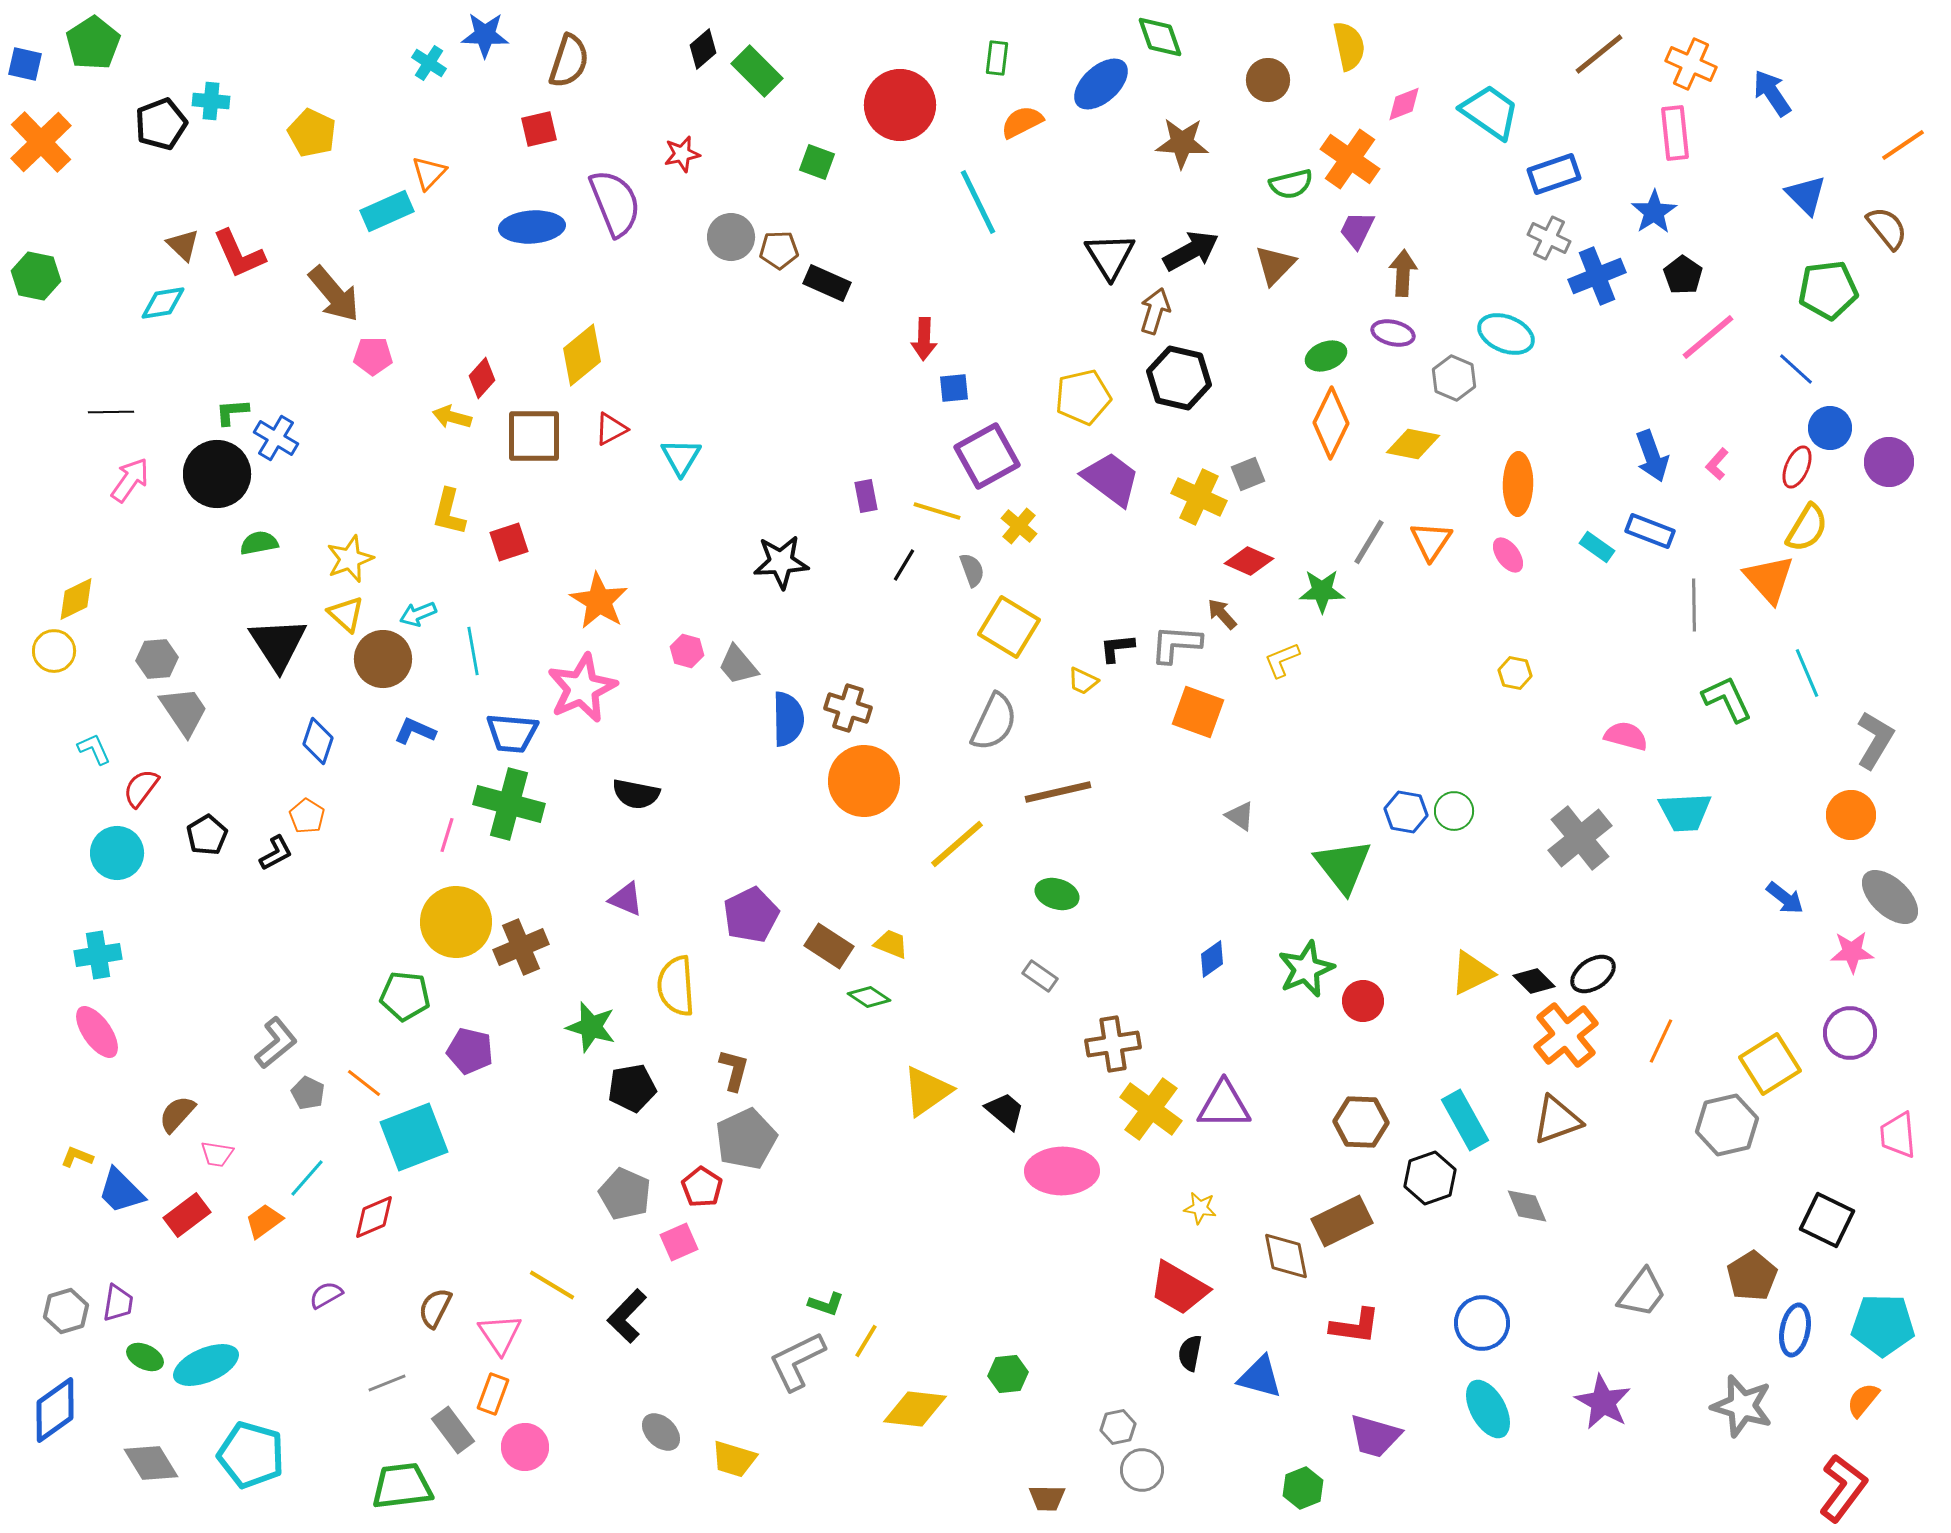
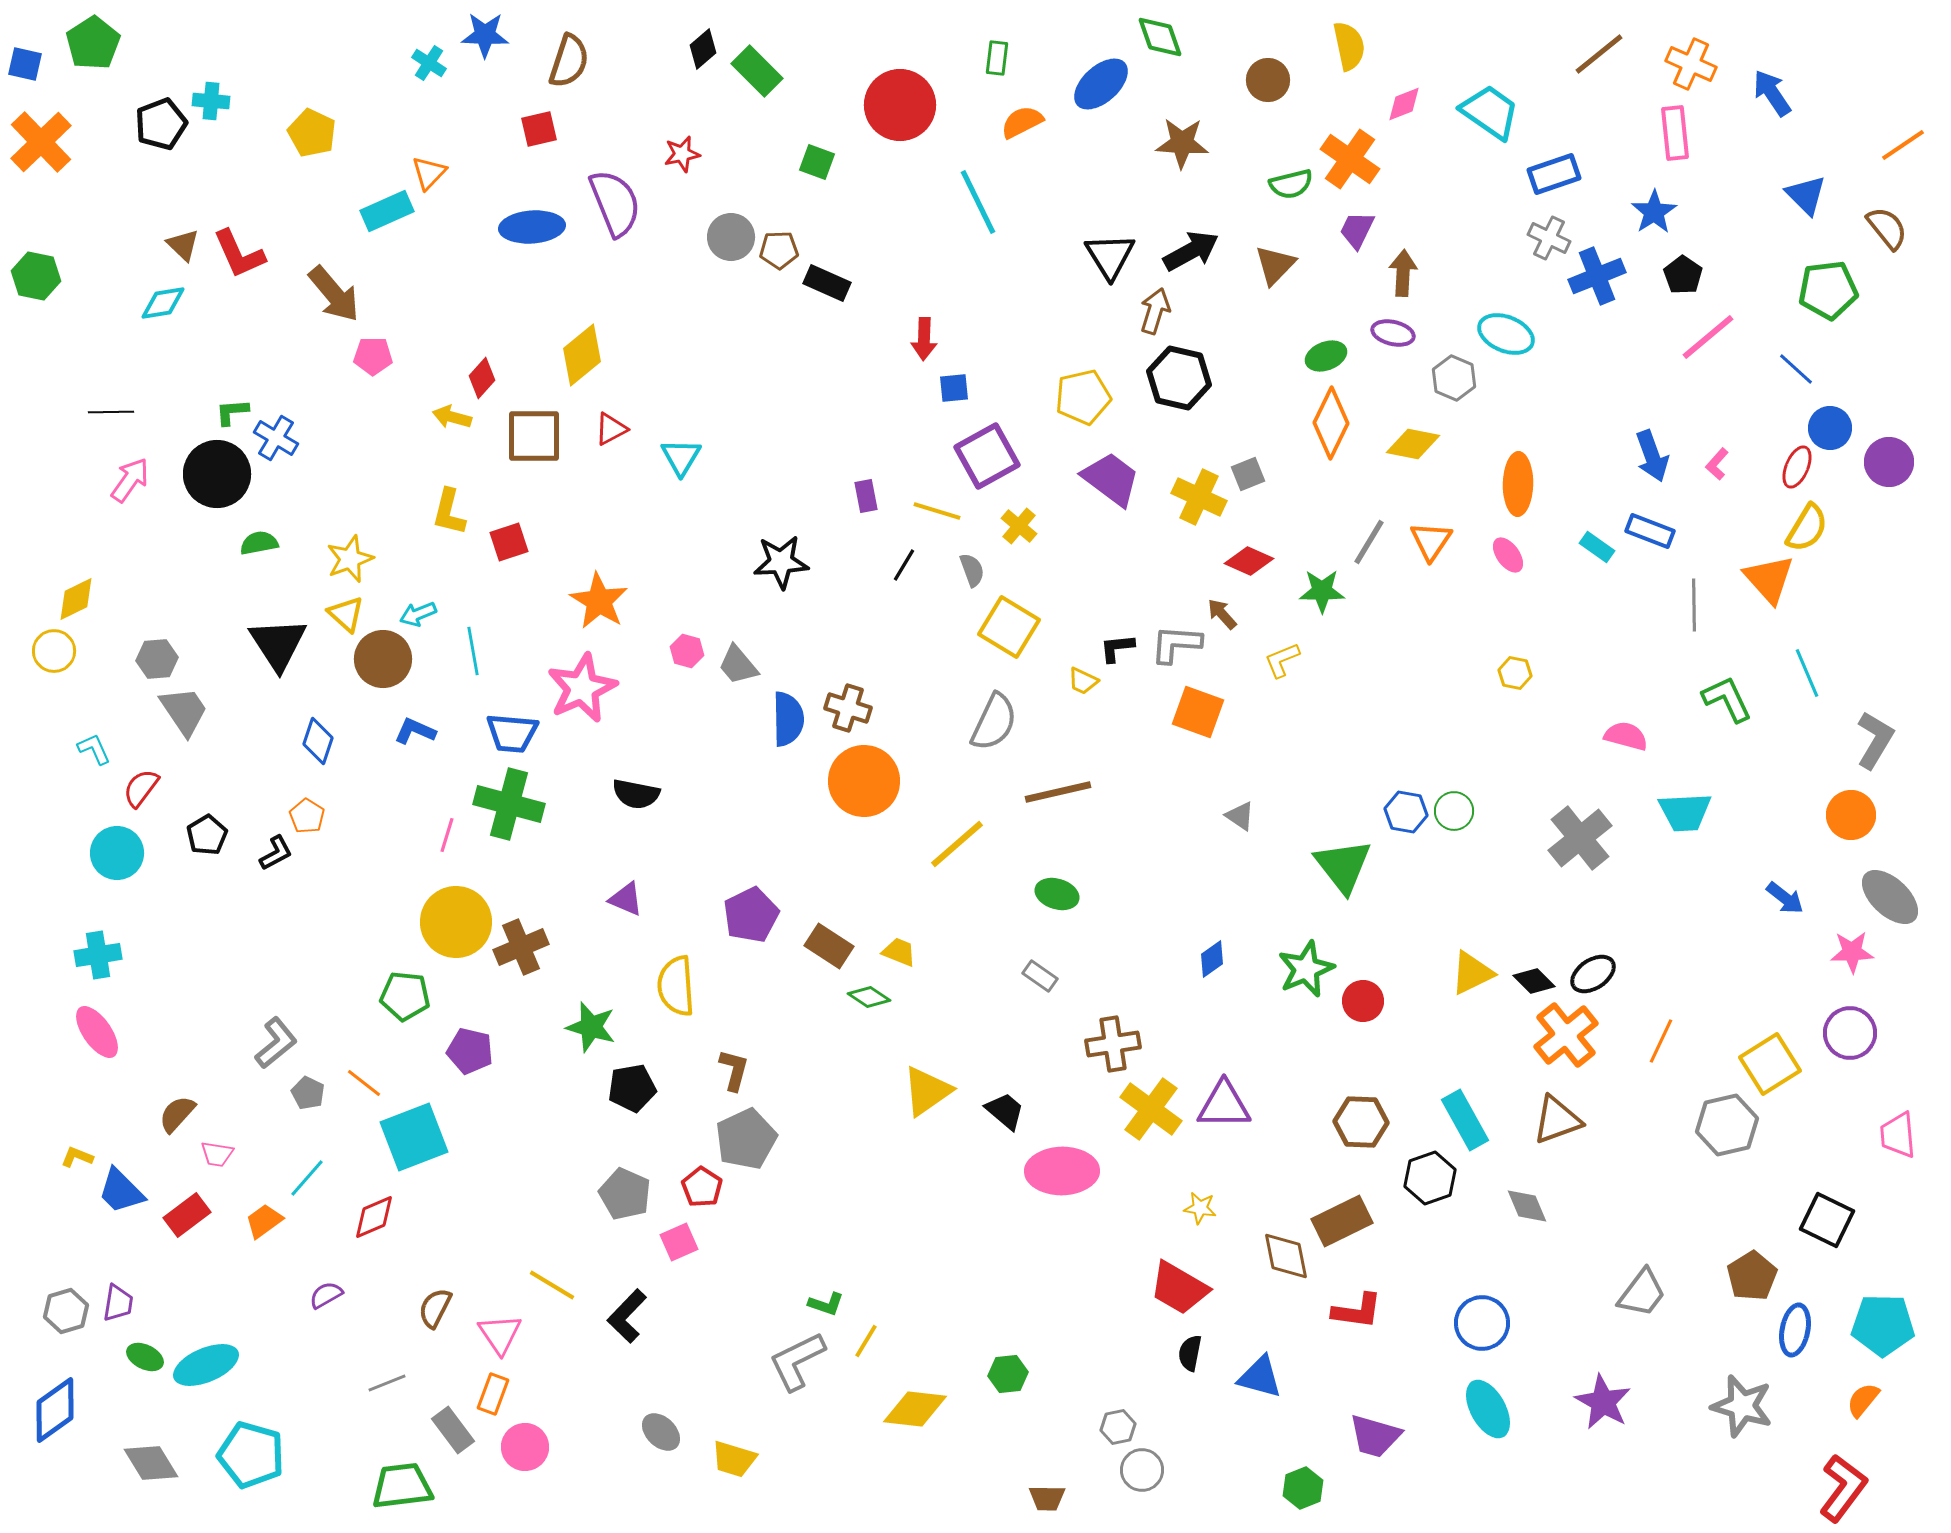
yellow trapezoid at (891, 944): moved 8 px right, 8 px down
red L-shape at (1355, 1326): moved 2 px right, 15 px up
